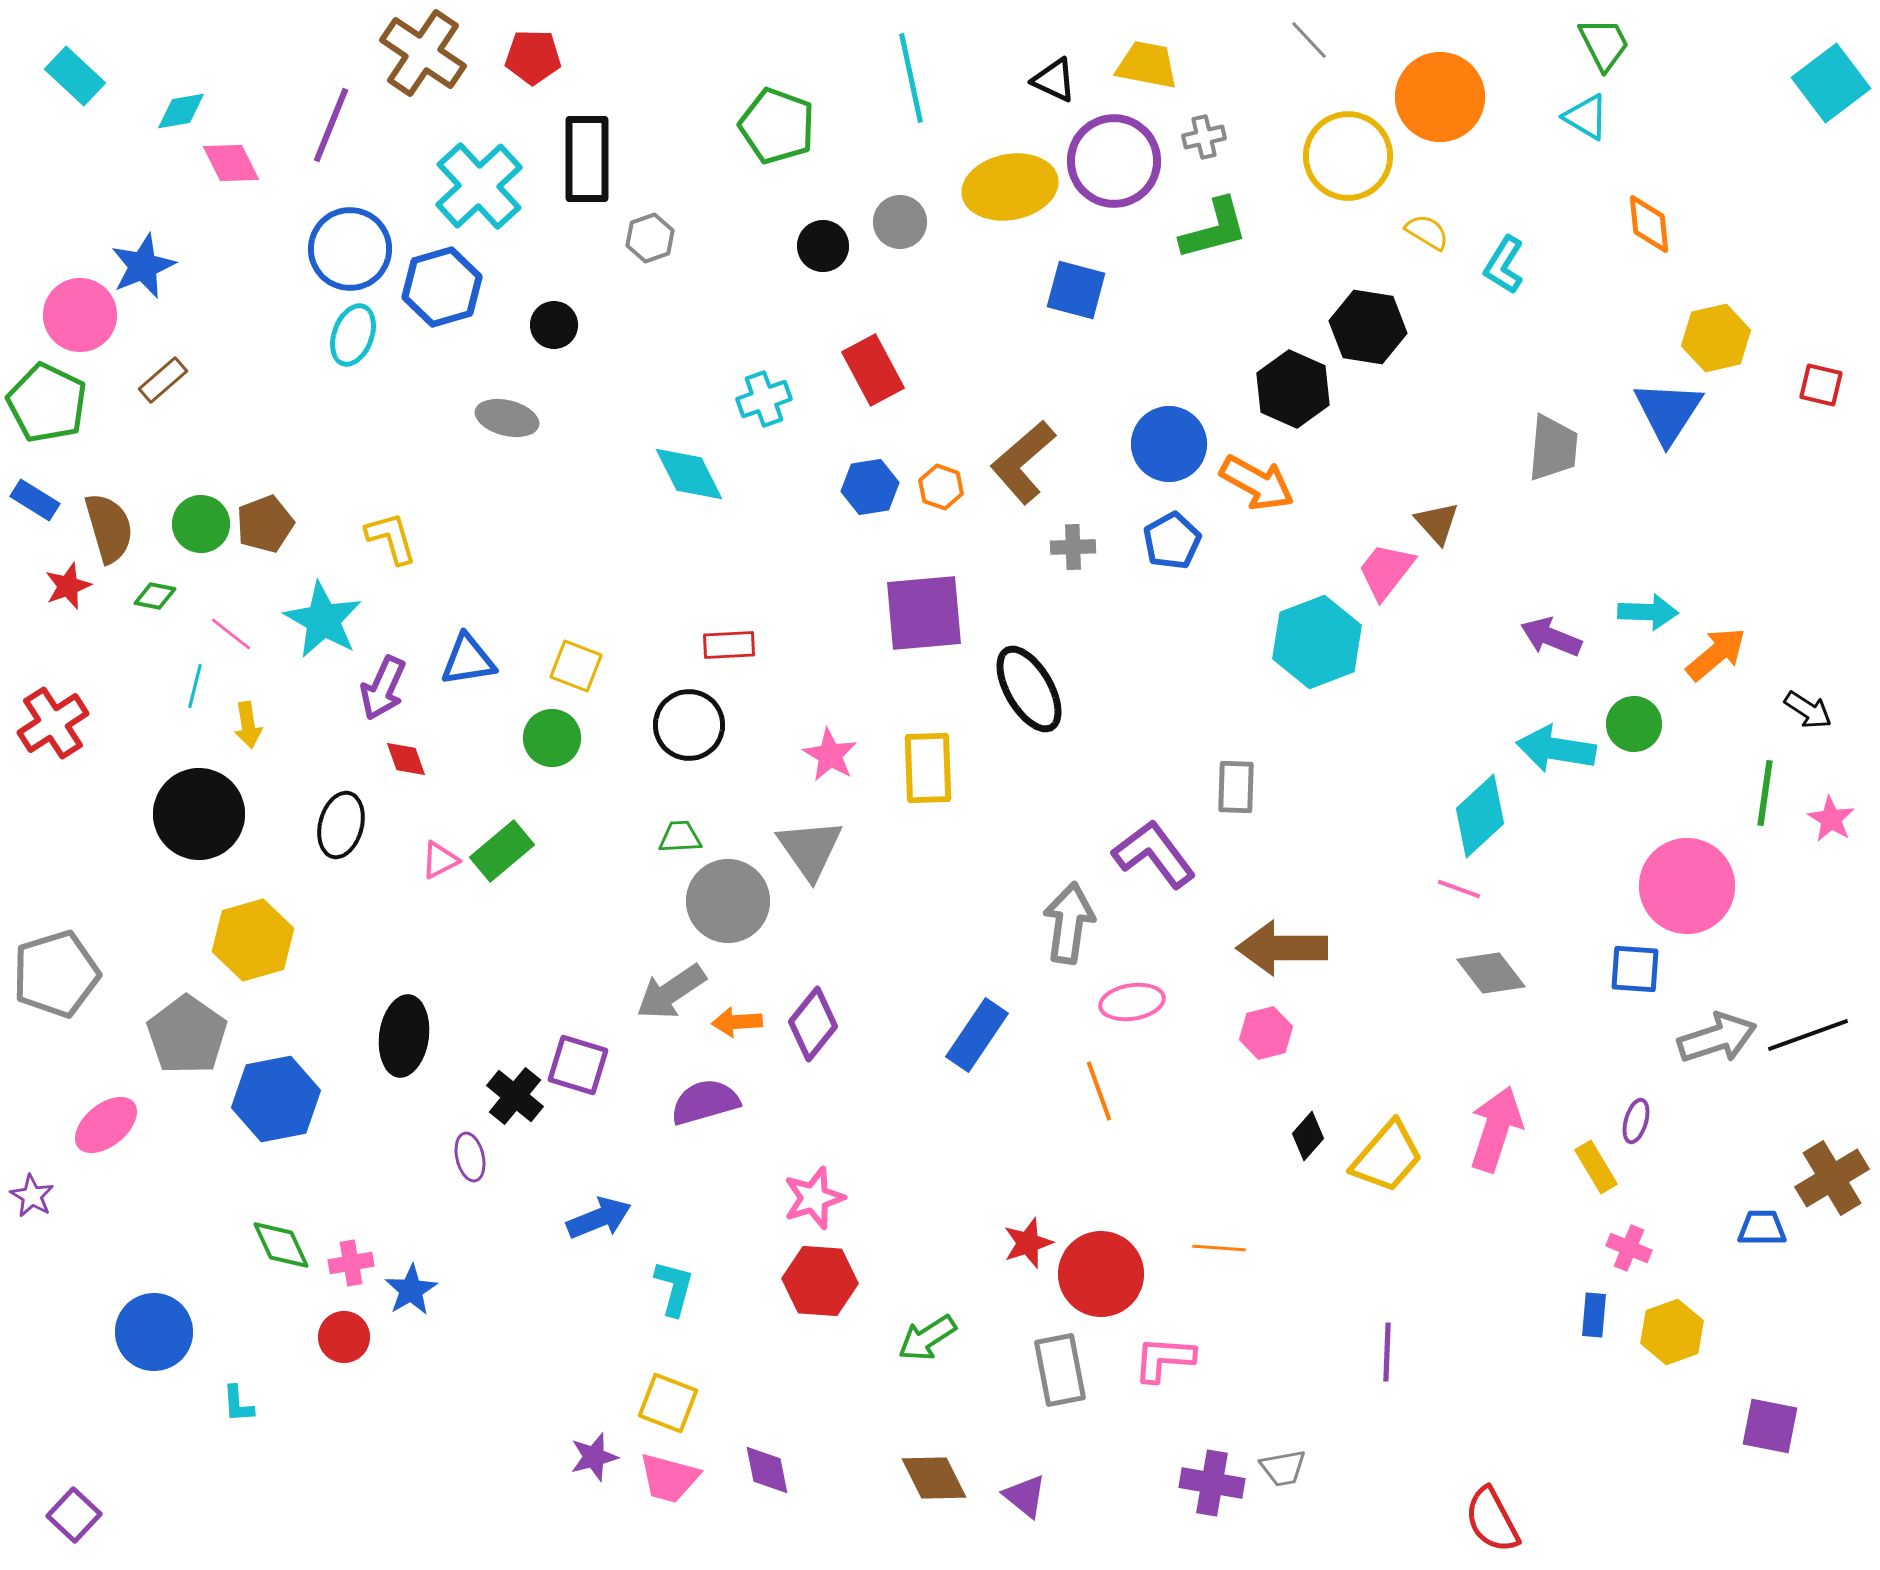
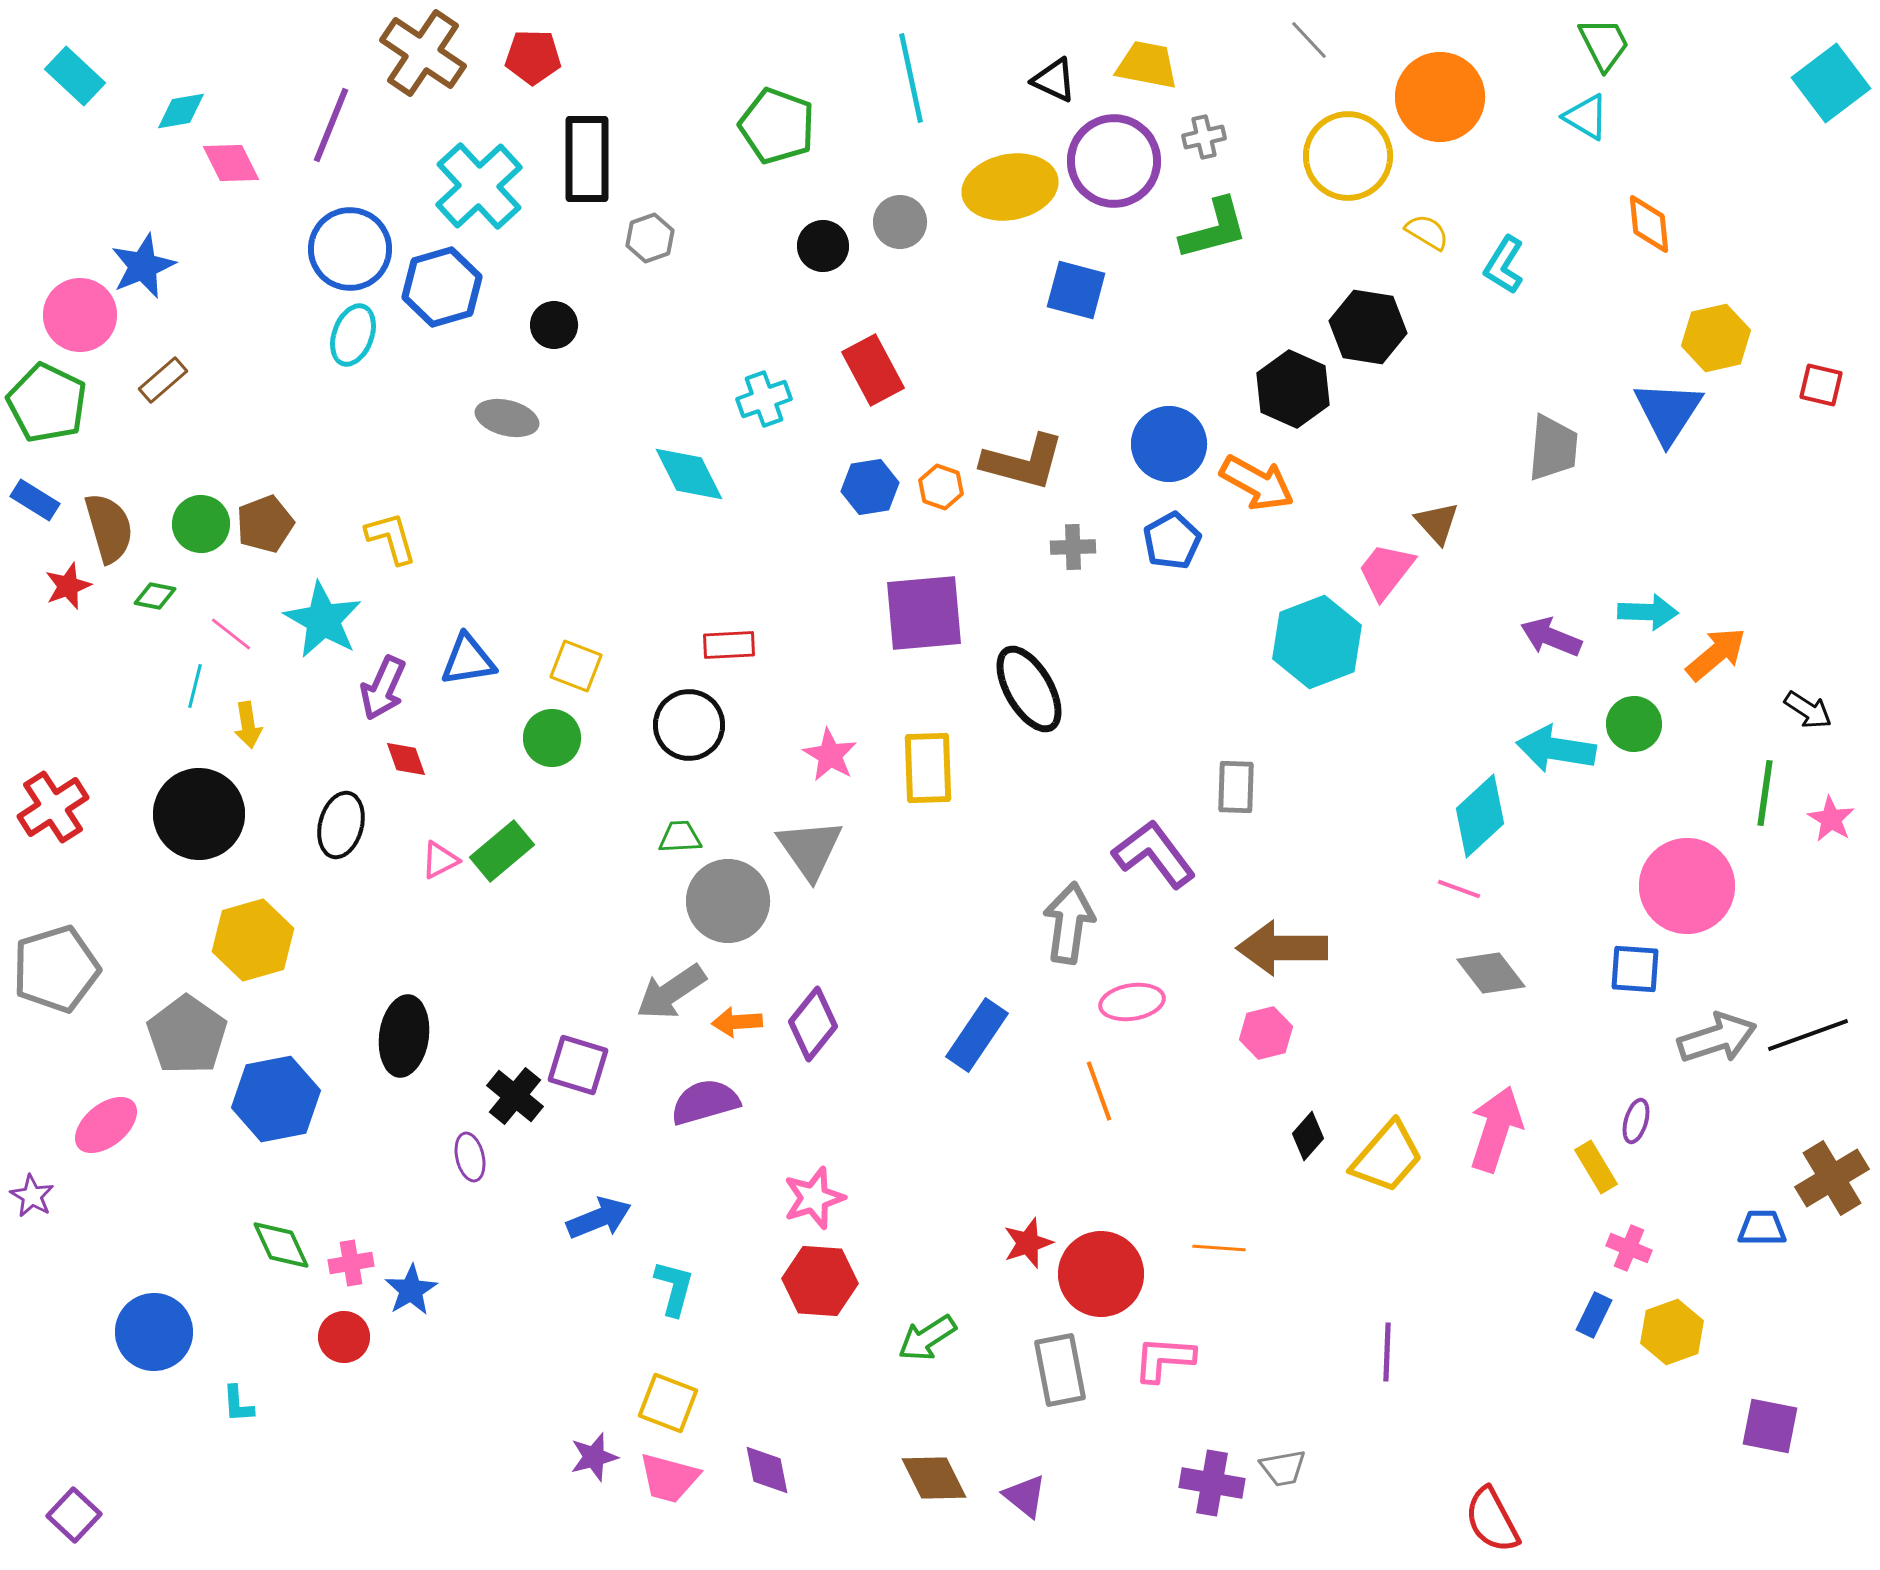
brown L-shape at (1023, 462): rotated 124 degrees counterclockwise
red cross at (53, 723): moved 84 px down
gray pentagon at (56, 974): moved 5 px up
blue rectangle at (1594, 1315): rotated 21 degrees clockwise
